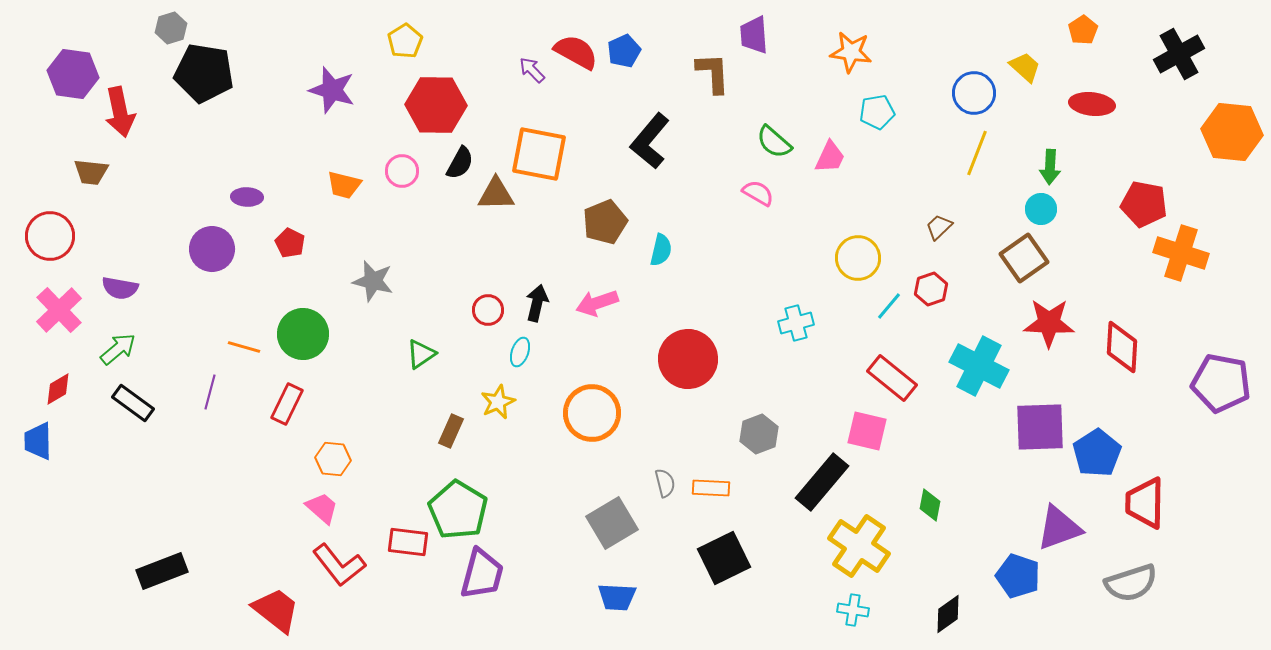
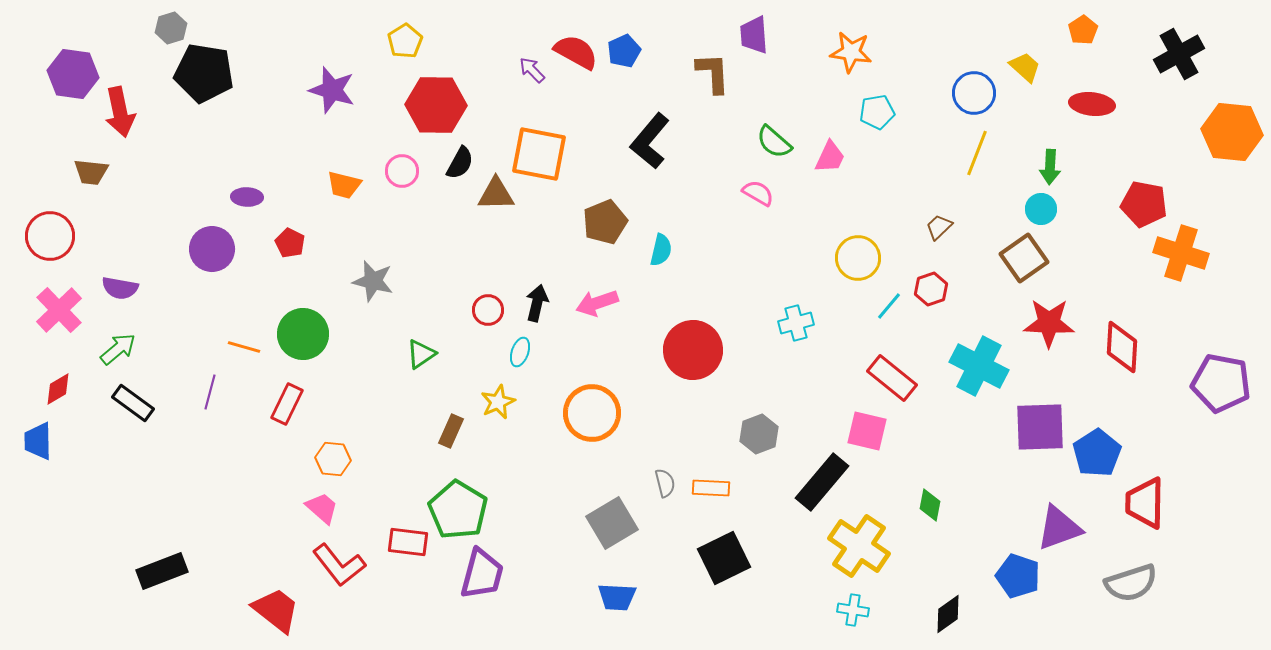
red circle at (688, 359): moved 5 px right, 9 px up
